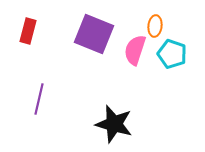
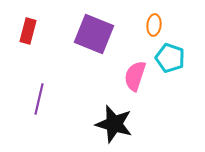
orange ellipse: moved 1 px left, 1 px up
pink semicircle: moved 26 px down
cyan pentagon: moved 2 px left, 4 px down
